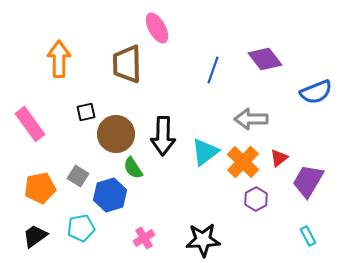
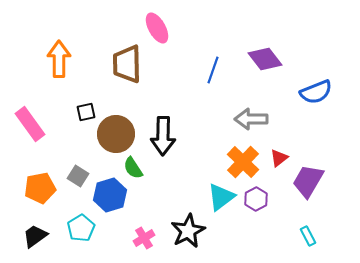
cyan triangle: moved 16 px right, 45 px down
cyan pentagon: rotated 20 degrees counterclockwise
black star: moved 15 px left, 9 px up; rotated 24 degrees counterclockwise
